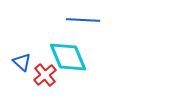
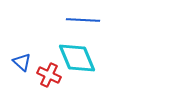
cyan diamond: moved 9 px right, 1 px down
red cross: moved 4 px right; rotated 25 degrees counterclockwise
